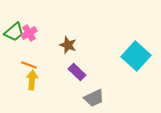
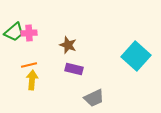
pink cross: rotated 28 degrees clockwise
orange line: rotated 35 degrees counterclockwise
purple rectangle: moved 3 px left, 3 px up; rotated 30 degrees counterclockwise
